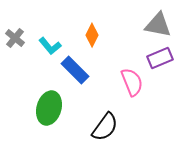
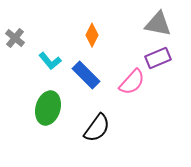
gray triangle: moved 1 px up
cyan L-shape: moved 15 px down
purple rectangle: moved 2 px left
blue rectangle: moved 11 px right, 5 px down
pink semicircle: rotated 64 degrees clockwise
green ellipse: moved 1 px left
black semicircle: moved 8 px left, 1 px down
